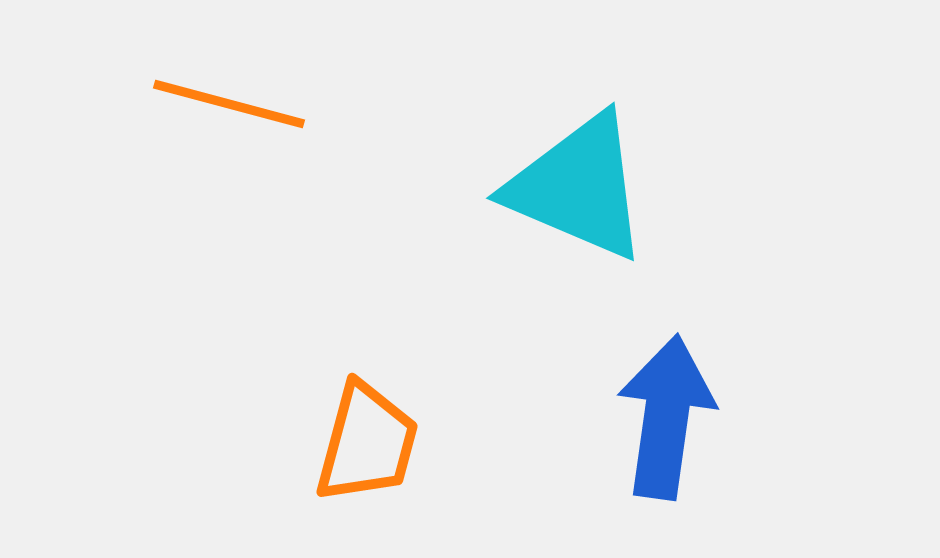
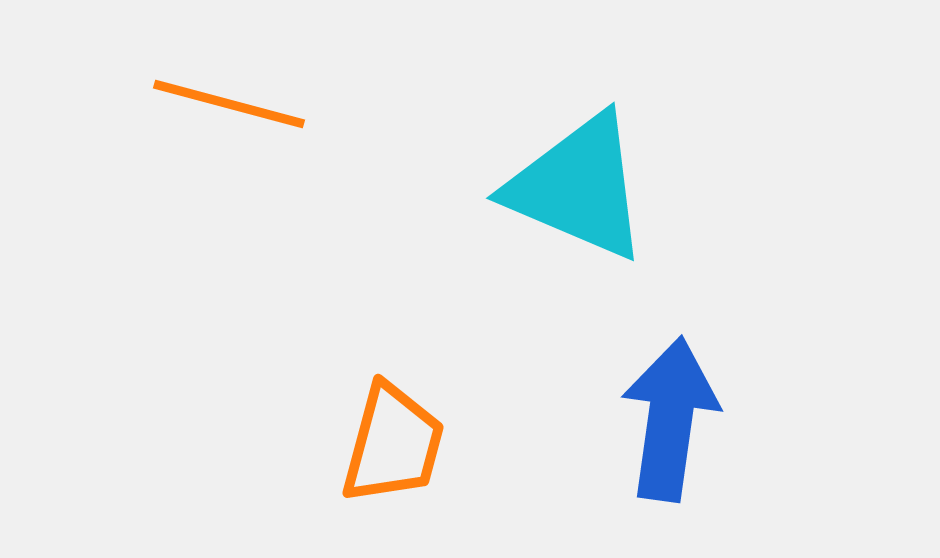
blue arrow: moved 4 px right, 2 px down
orange trapezoid: moved 26 px right, 1 px down
